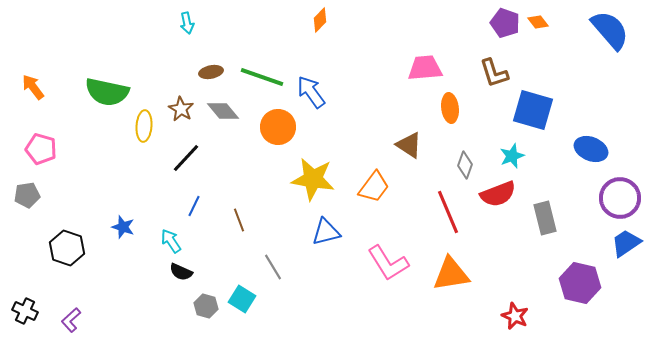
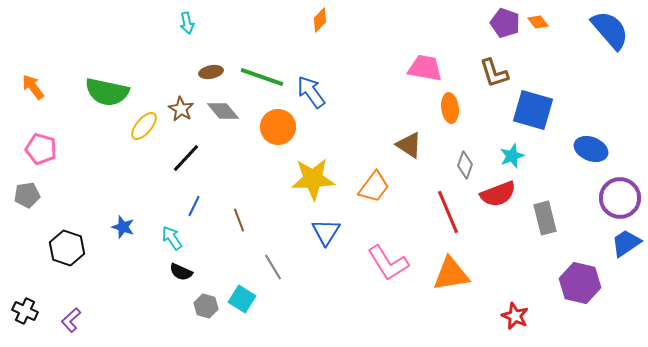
pink trapezoid at (425, 68): rotated 15 degrees clockwise
yellow ellipse at (144, 126): rotated 36 degrees clockwise
yellow star at (313, 179): rotated 12 degrees counterclockwise
blue triangle at (326, 232): rotated 44 degrees counterclockwise
cyan arrow at (171, 241): moved 1 px right, 3 px up
